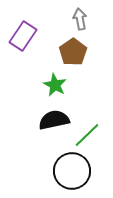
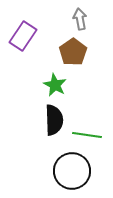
black semicircle: rotated 100 degrees clockwise
green line: rotated 52 degrees clockwise
